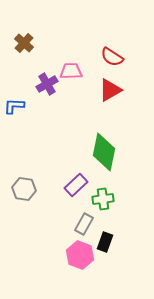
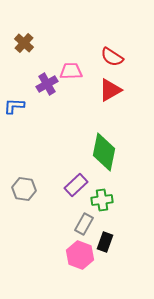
green cross: moved 1 px left, 1 px down
